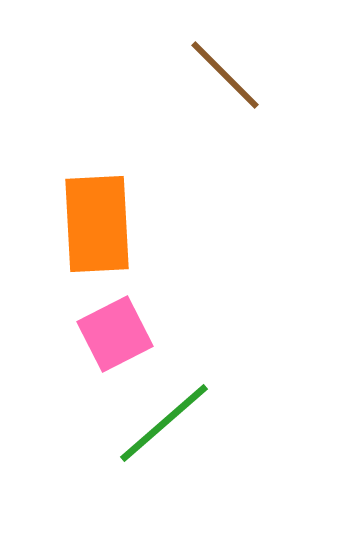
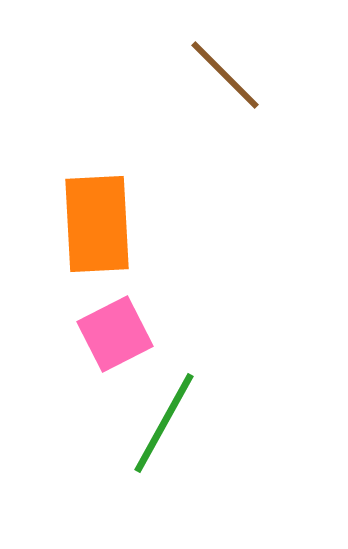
green line: rotated 20 degrees counterclockwise
